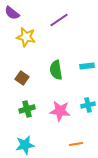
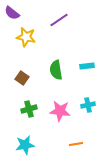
green cross: moved 2 px right
